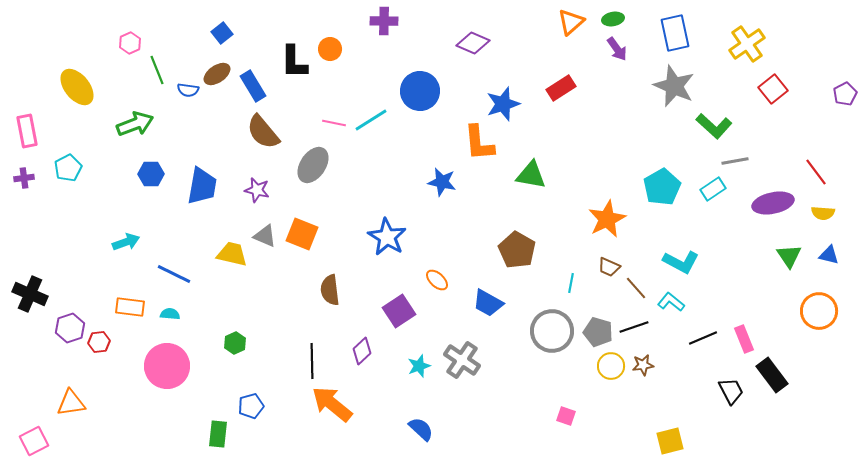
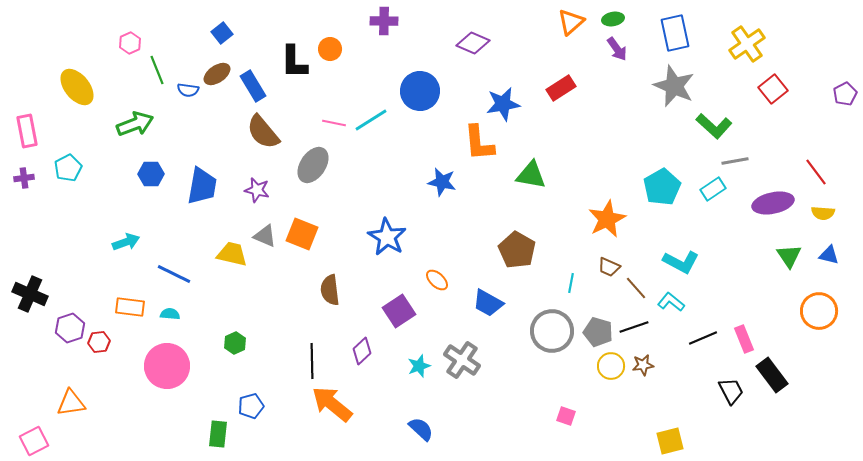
blue star at (503, 104): rotated 8 degrees clockwise
